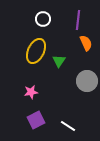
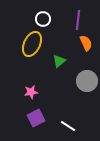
yellow ellipse: moved 4 px left, 7 px up
green triangle: rotated 16 degrees clockwise
purple square: moved 2 px up
